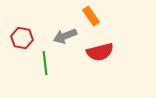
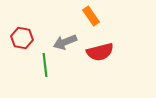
gray arrow: moved 6 px down
green line: moved 2 px down
